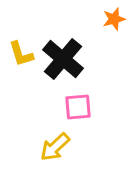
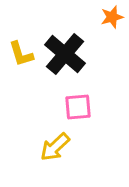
orange star: moved 2 px left, 2 px up
black cross: moved 2 px right, 5 px up
